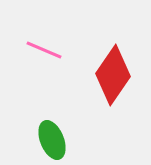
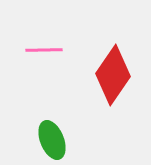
pink line: rotated 24 degrees counterclockwise
